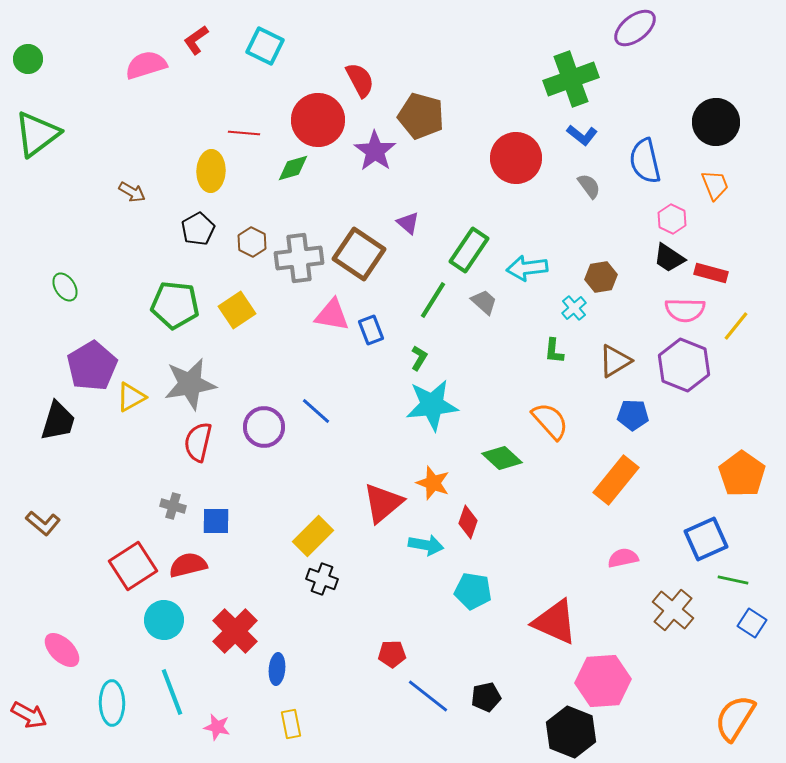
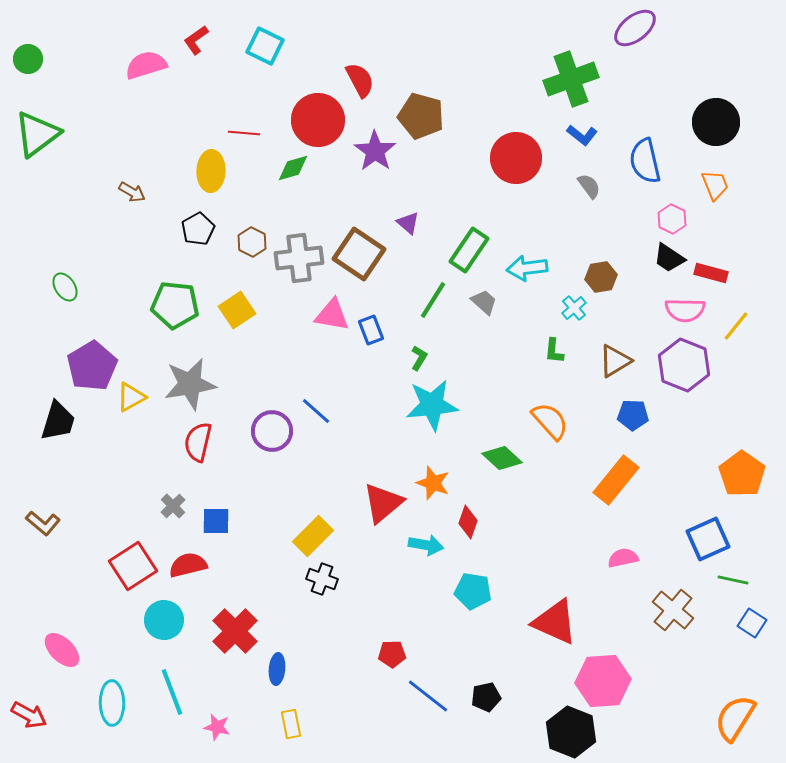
purple circle at (264, 427): moved 8 px right, 4 px down
gray cross at (173, 506): rotated 30 degrees clockwise
blue square at (706, 539): moved 2 px right
